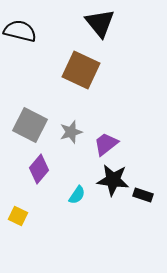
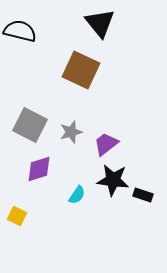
purple diamond: rotated 32 degrees clockwise
yellow square: moved 1 px left
